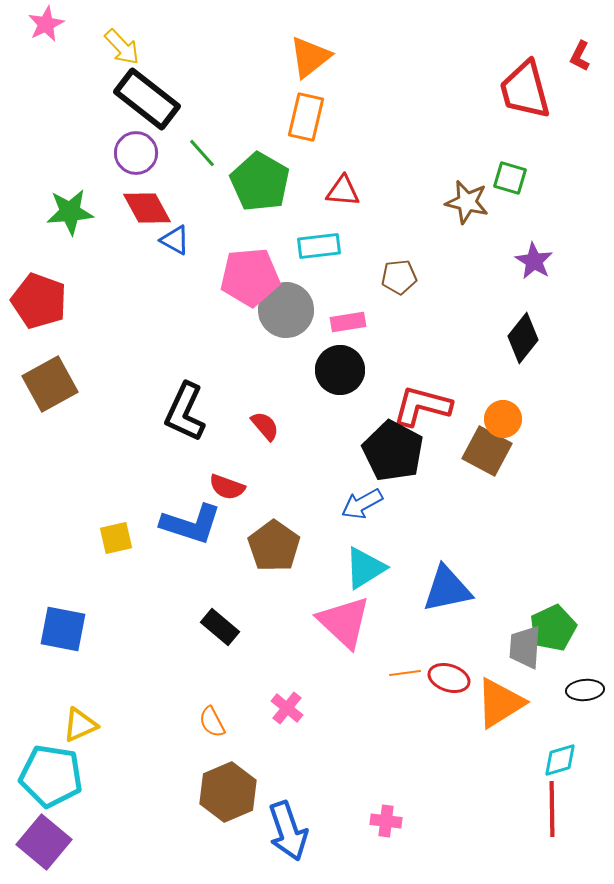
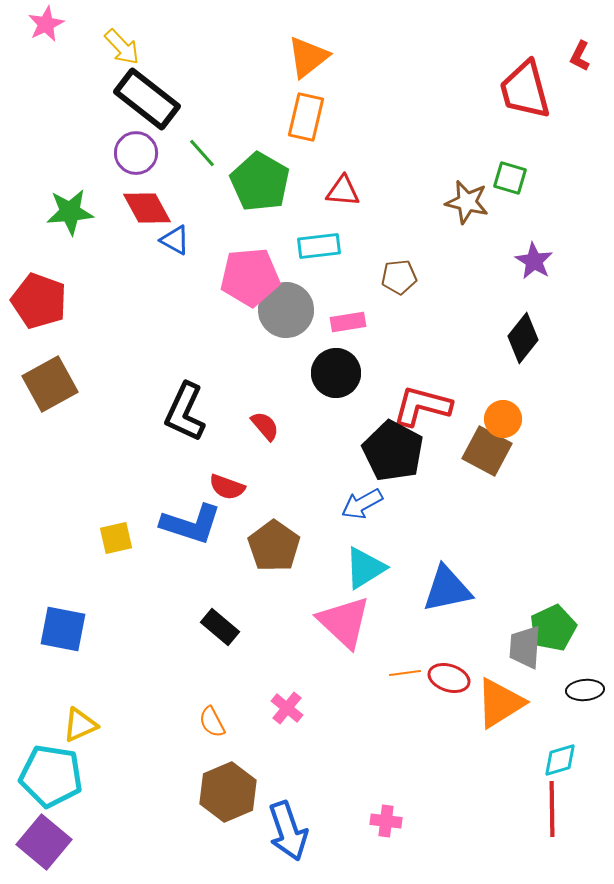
orange triangle at (310, 57): moved 2 px left
black circle at (340, 370): moved 4 px left, 3 px down
